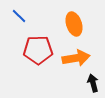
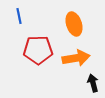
blue line: rotated 35 degrees clockwise
